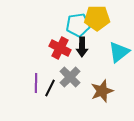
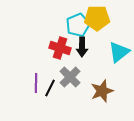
cyan pentagon: rotated 15 degrees counterclockwise
red cross: rotated 10 degrees counterclockwise
